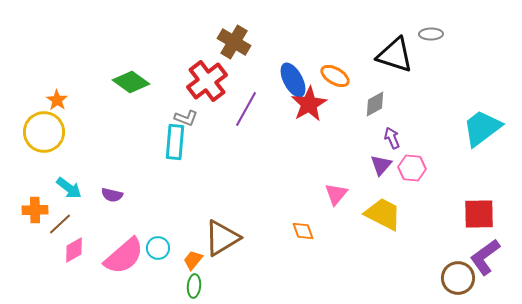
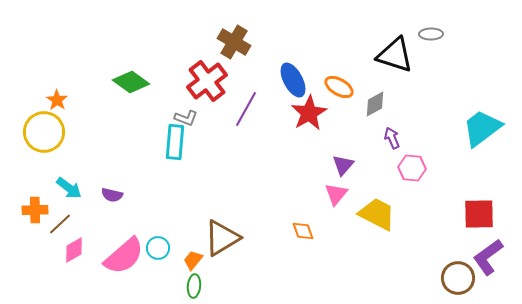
orange ellipse: moved 4 px right, 11 px down
red star: moved 9 px down
purple triangle: moved 38 px left
yellow trapezoid: moved 6 px left
purple L-shape: moved 3 px right
